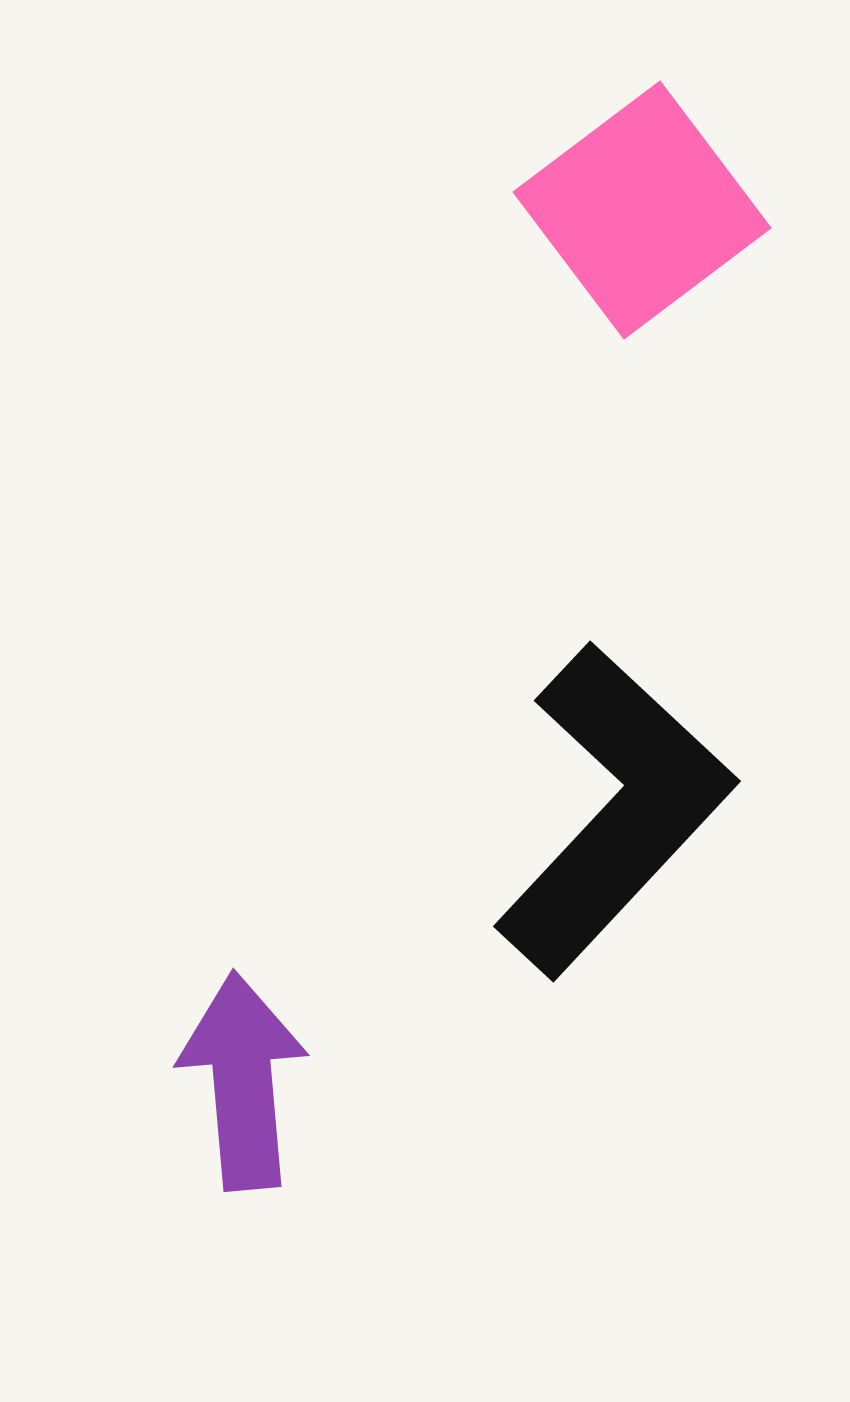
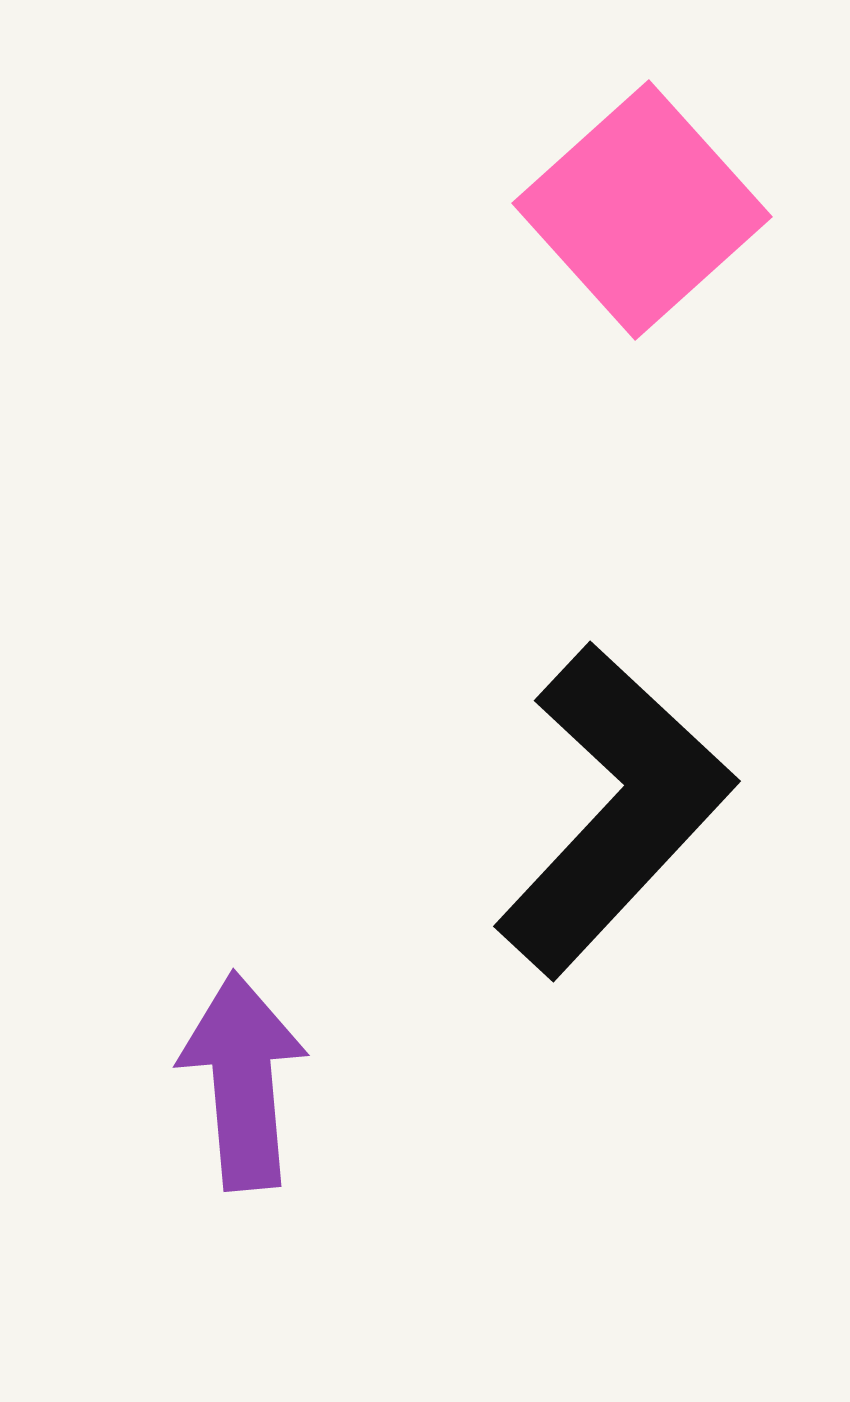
pink square: rotated 5 degrees counterclockwise
